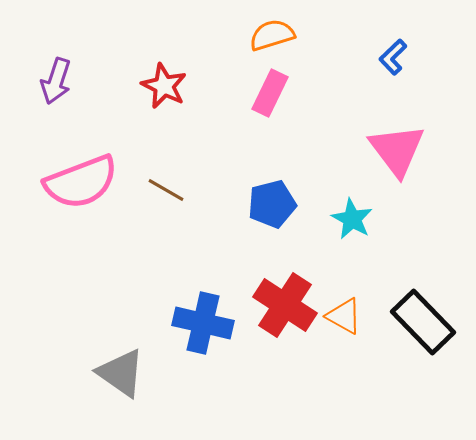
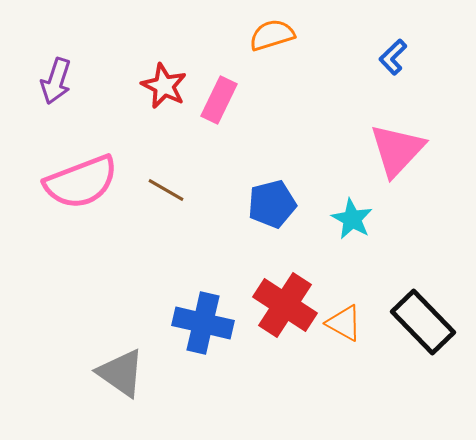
pink rectangle: moved 51 px left, 7 px down
pink triangle: rotated 20 degrees clockwise
orange triangle: moved 7 px down
